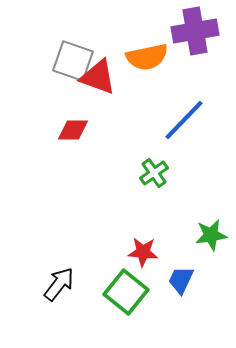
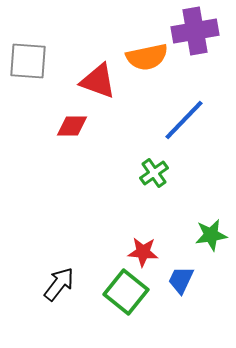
gray square: moved 45 px left; rotated 15 degrees counterclockwise
red triangle: moved 4 px down
red diamond: moved 1 px left, 4 px up
